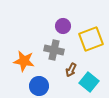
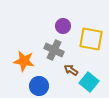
yellow square: rotated 30 degrees clockwise
gray cross: rotated 12 degrees clockwise
brown arrow: rotated 96 degrees clockwise
